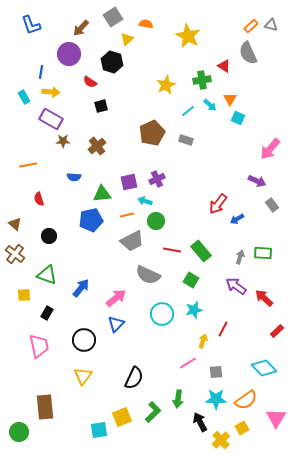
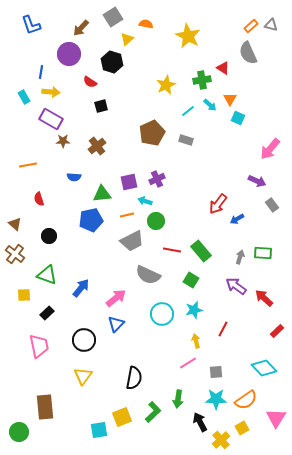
red triangle at (224, 66): moved 1 px left, 2 px down
black rectangle at (47, 313): rotated 16 degrees clockwise
yellow arrow at (203, 341): moved 7 px left; rotated 32 degrees counterclockwise
black semicircle at (134, 378): rotated 15 degrees counterclockwise
